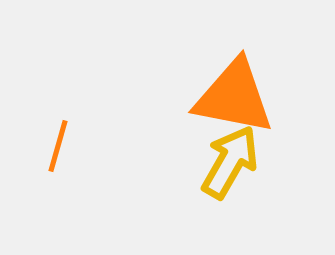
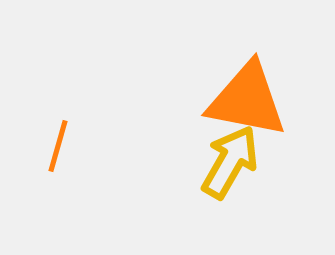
orange triangle: moved 13 px right, 3 px down
